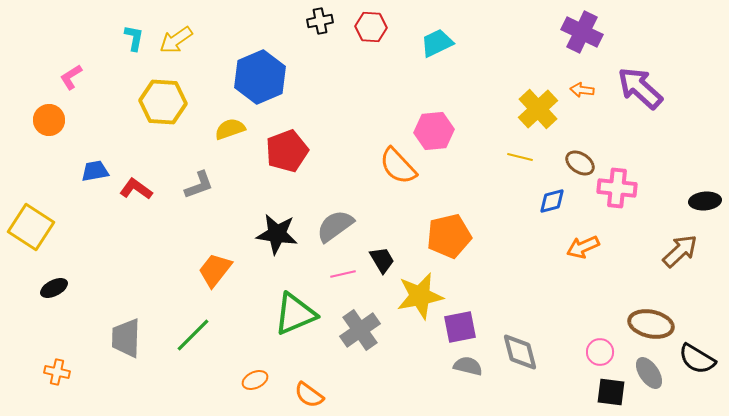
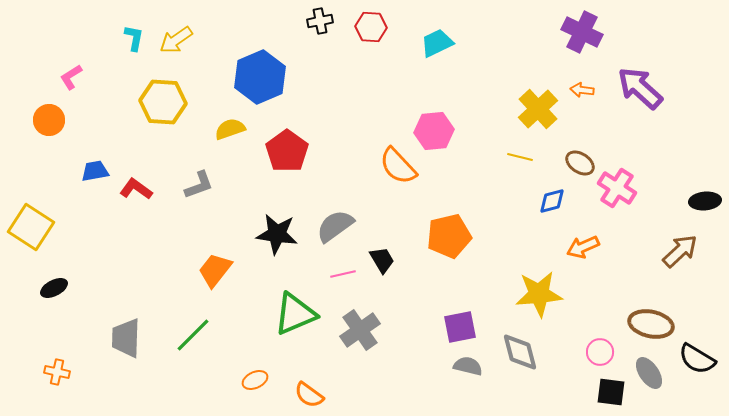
red pentagon at (287, 151): rotated 15 degrees counterclockwise
pink cross at (617, 188): rotated 27 degrees clockwise
yellow star at (420, 296): moved 119 px right, 2 px up; rotated 6 degrees clockwise
